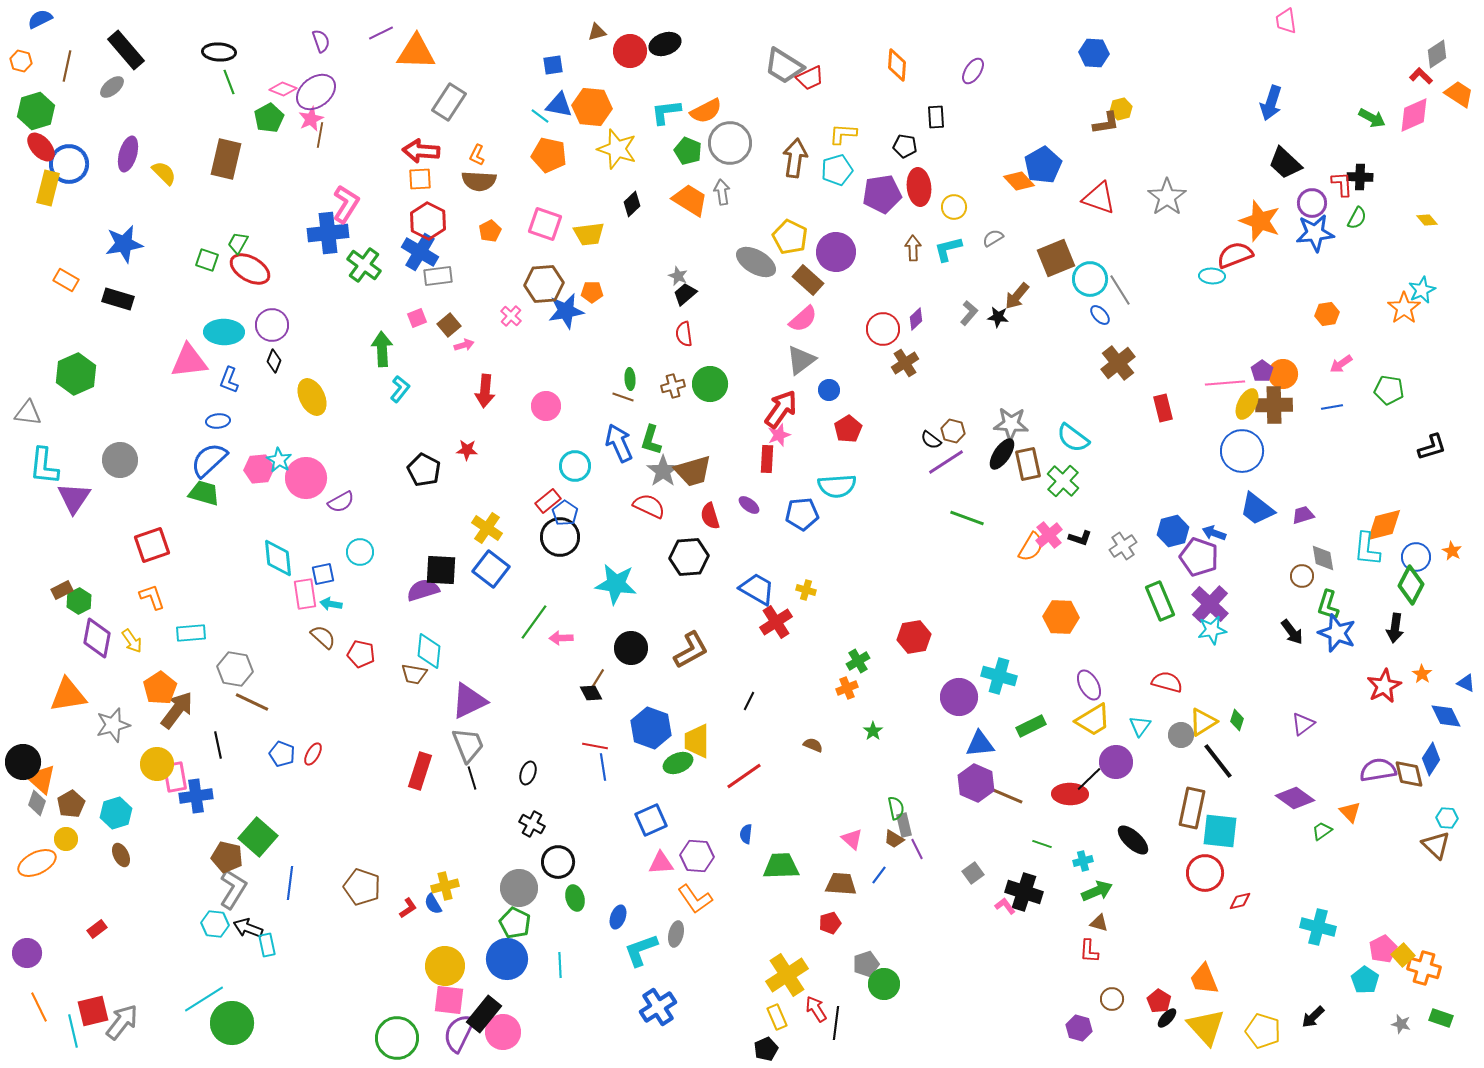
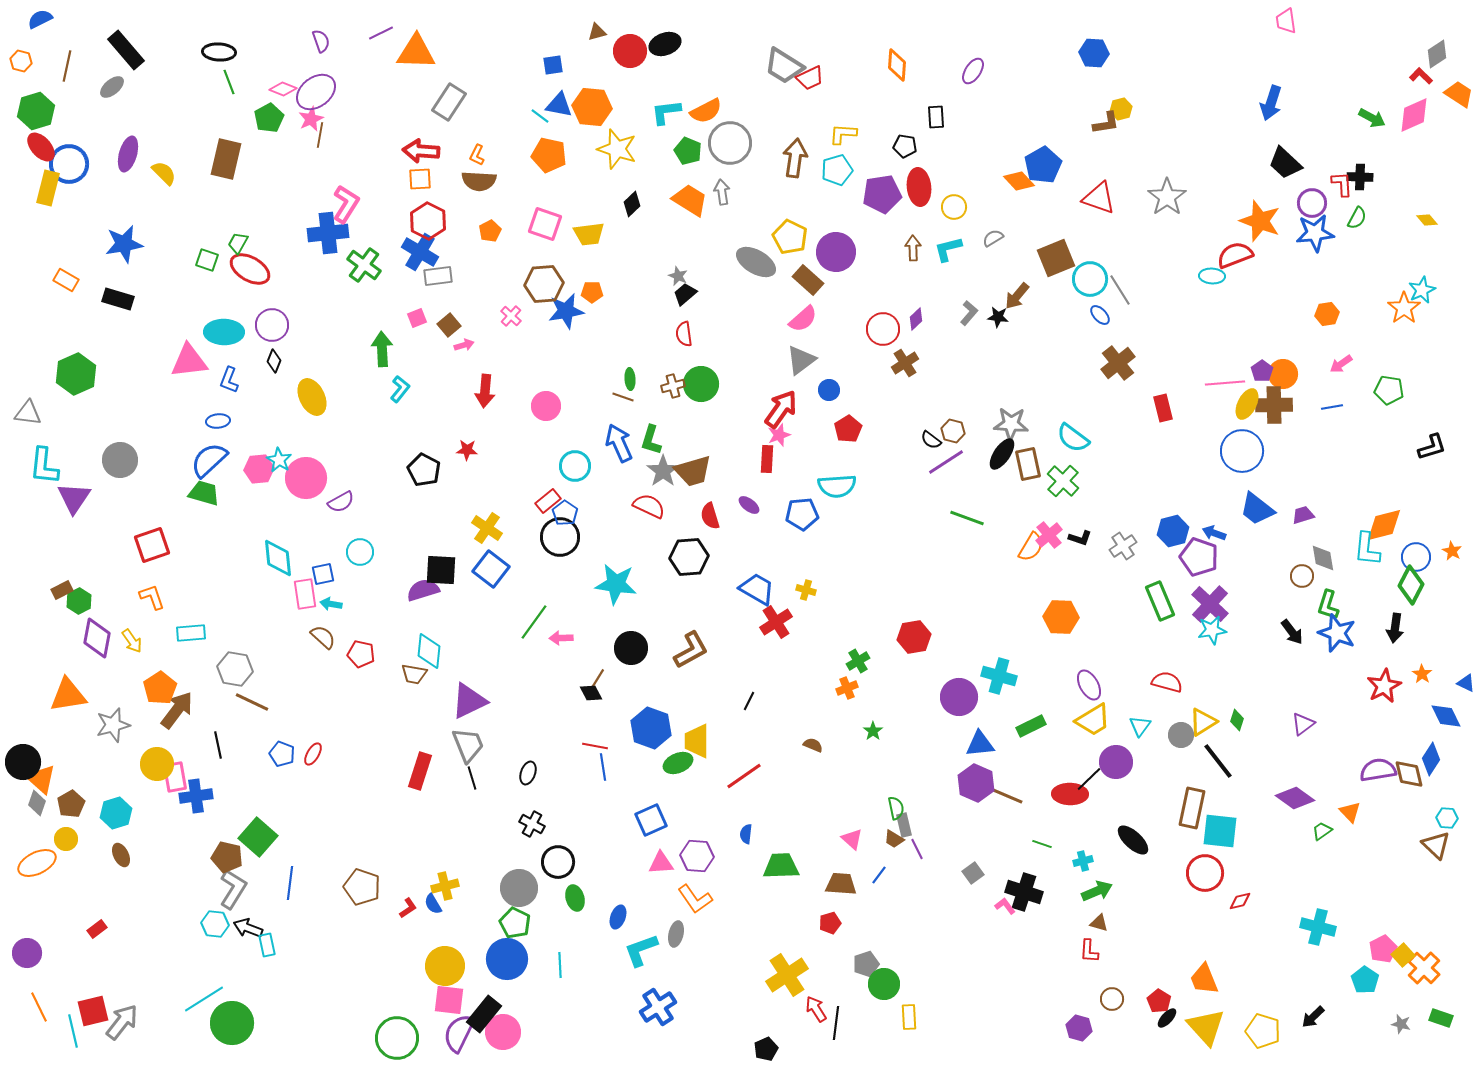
green circle at (710, 384): moved 9 px left
orange cross at (1424, 968): rotated 28 degrees clockwise
yellow rectangle at (777, 1017): moved 132 px right; rotated 20 degrees clockwise
